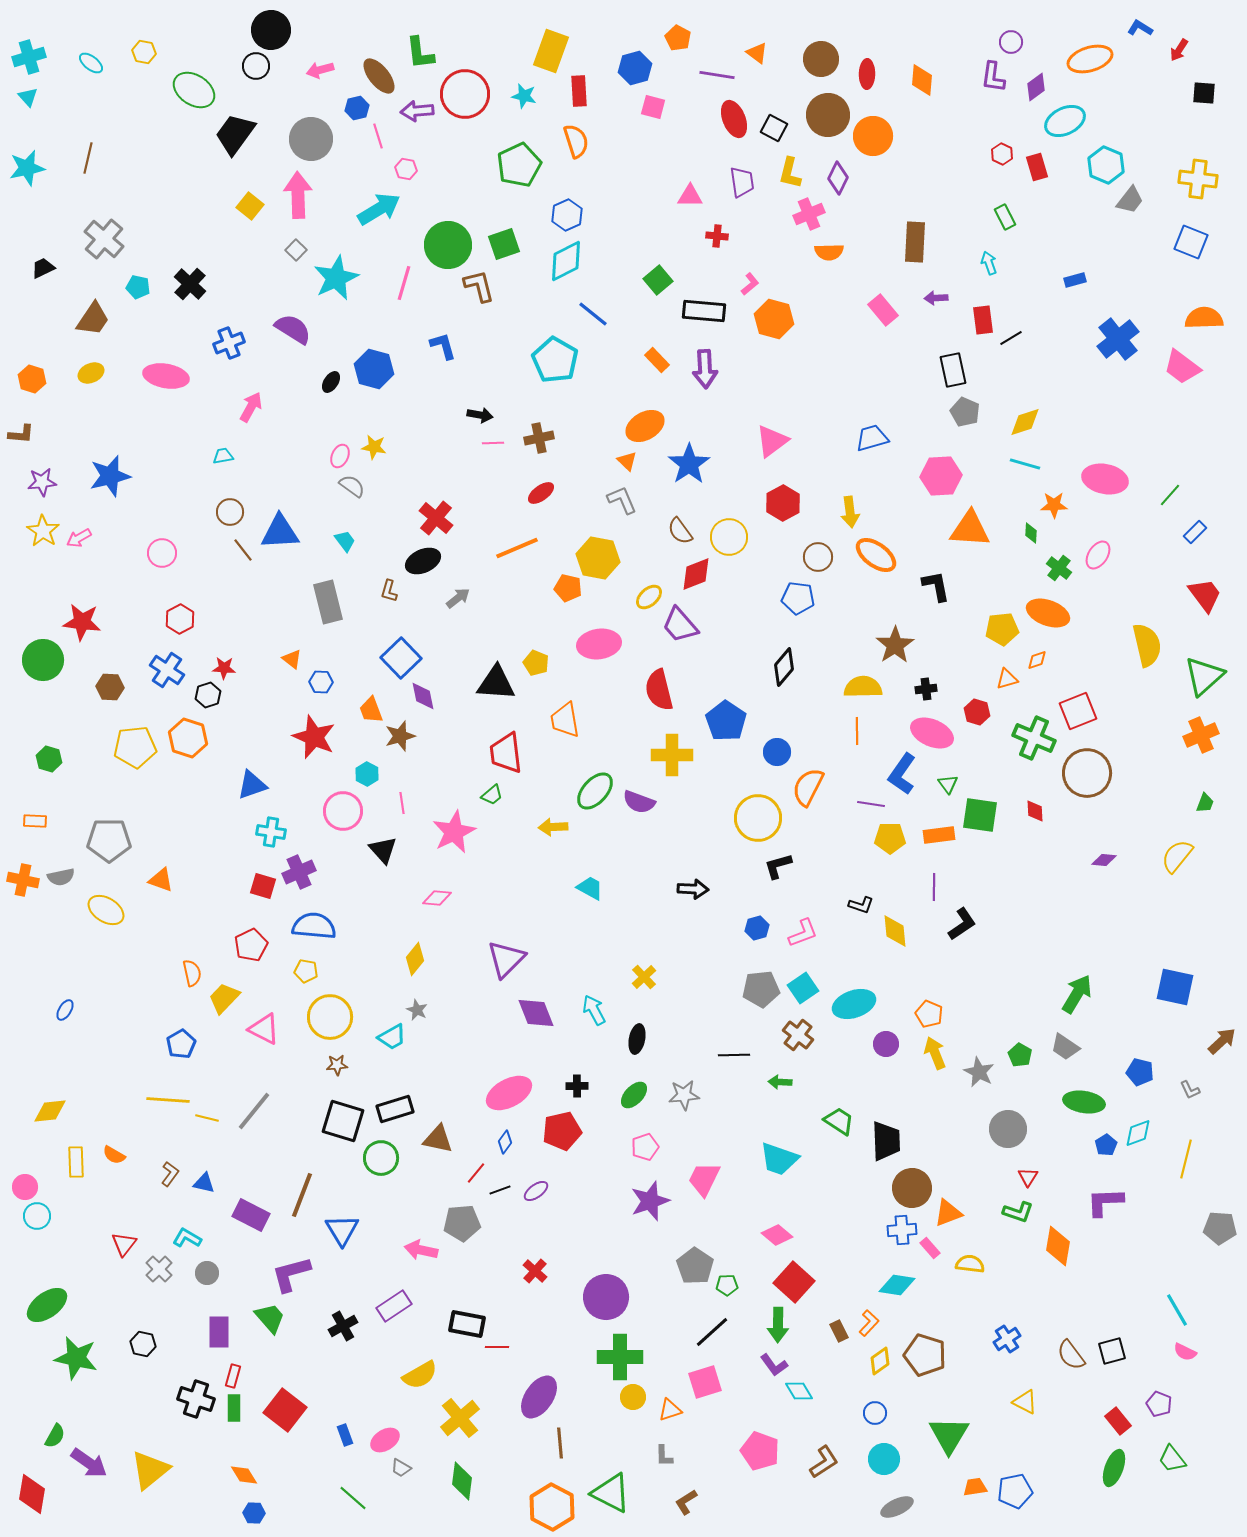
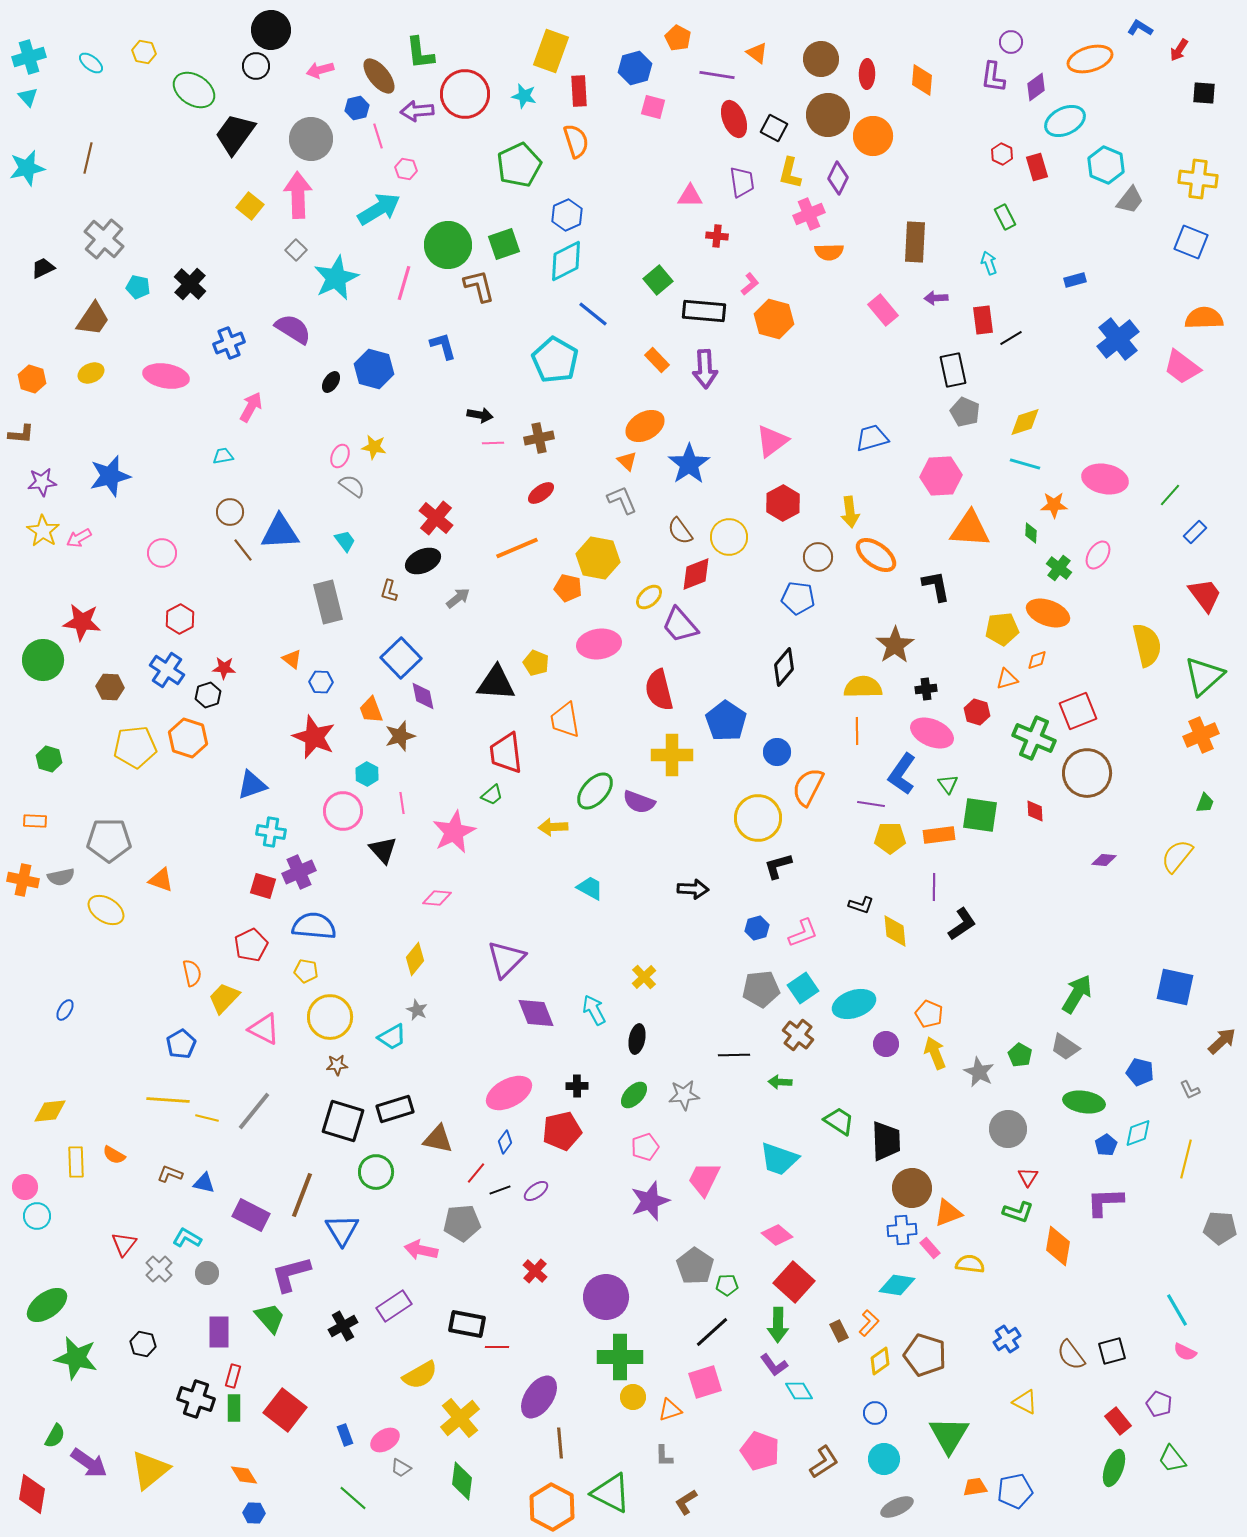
green circle at (381, 1158): moved 5 px left, 14 px down
brown L-shape at (170, 1174): rotated 105 degrees counterclockwise
